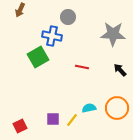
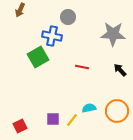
orange circle: moved 3 px down
